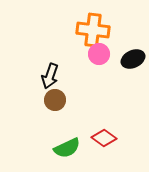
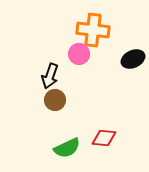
pink circle: moved 20 px left
red diamond: rotated 30 degrees counterclockwise
